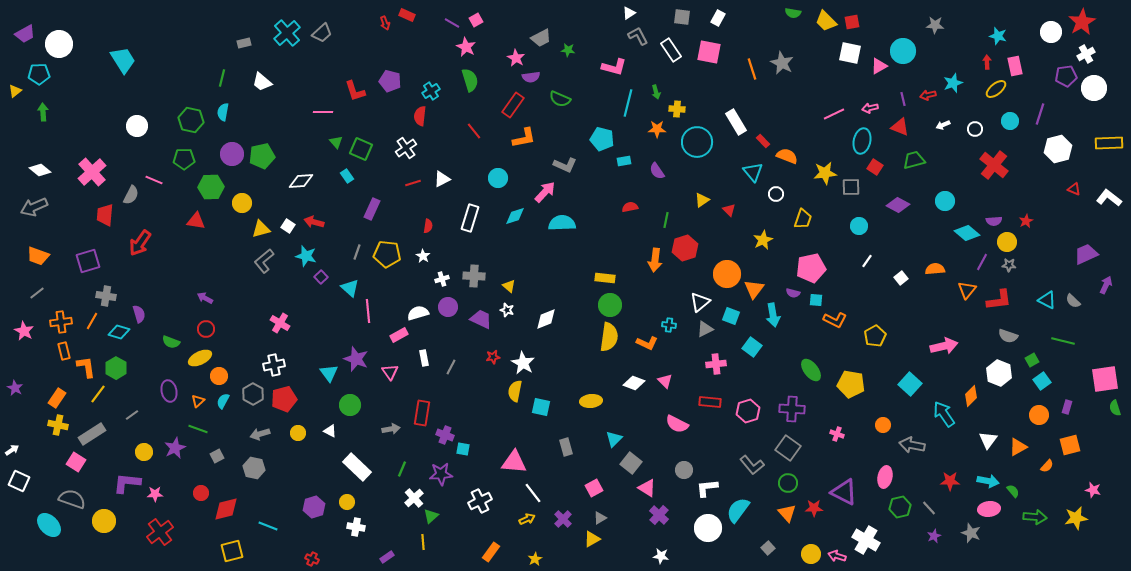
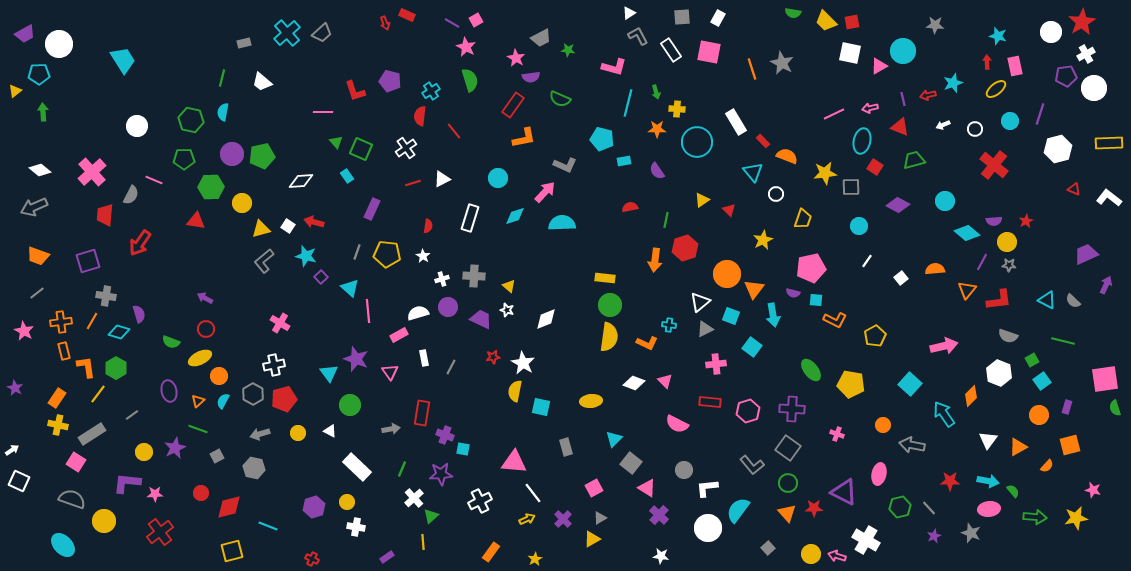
gray square at (682, 17): rotated 12 degrees counterclockwise
red line at (474, 131): moved 20 px left
pink ellipse at (885, 477): moved 6 px left, 3 px up
red diamond at (226, 509): moved 3 px right, 2 px up
cyan ellipse at (49, 525): moved 14 px right, 20 px down
